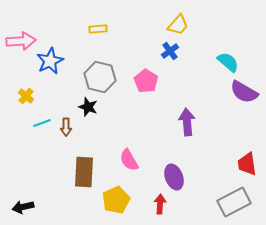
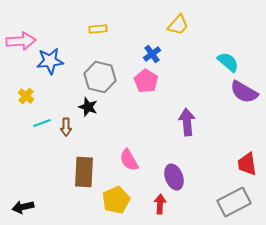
blue cross: moved 18 px left, 3 px down
blue star: rotated 20 degrees clockwise
